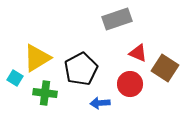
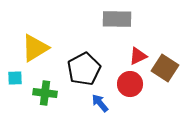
gray rectangle: rotated 20 degrees clockwise
red triangle: moved 3 px down; rotated 48 degrees counterclockwise
yellow triangle: moved 2 px left, 10 px up
black pentagon: moved 3 px right
cyan square: rotated 35 degrees counterclockwise
blue arrow: rotated 54 degrees clockwise
